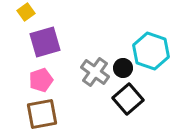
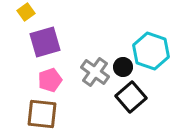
black circle: moved 1 px up
pink pentagon: moved 9 px right
black square: moved 3 px right, 2 px up
brown square: rotated 16 degrees clockwise
